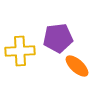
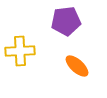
purple pentagon: moved 8 px right, 17 px up
